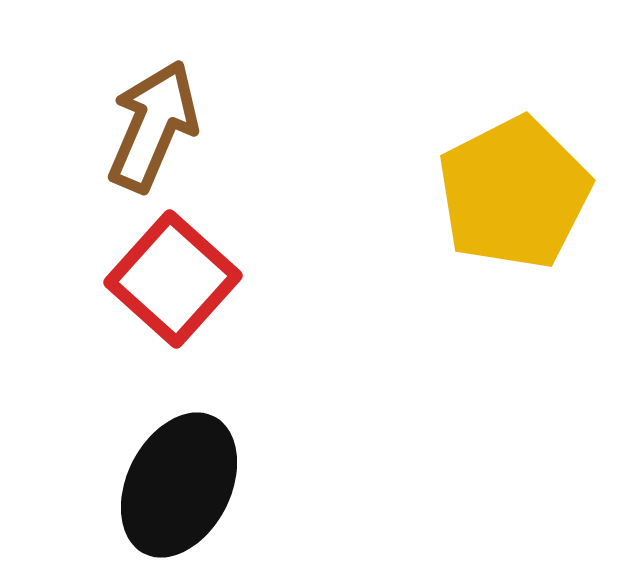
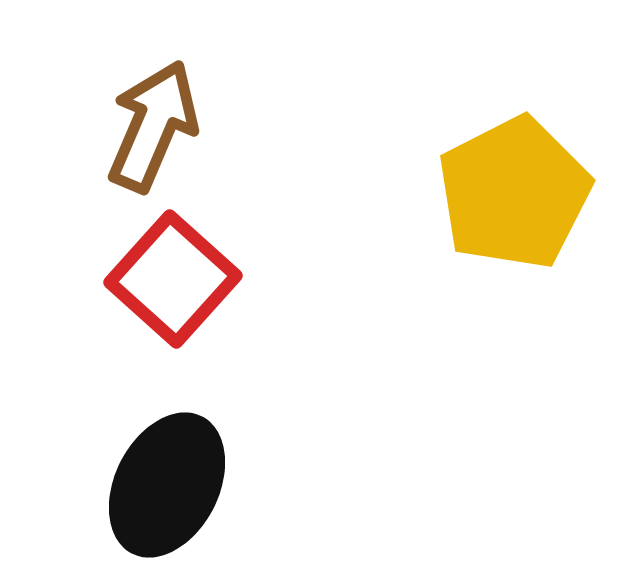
black ellipse: moved 12 px left
